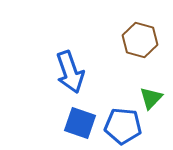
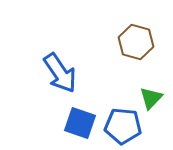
brown hexagon: moved 4 px left, 2 px down
blue arrow: moved 10 px left, 1 px down; rotated 15 degrees counterclockwise
